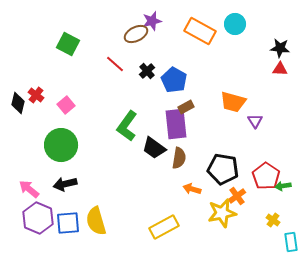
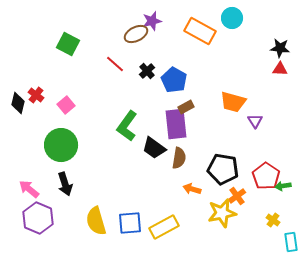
cyan circle: moved 3 px left, 6 px up
black arrow: rotated 95 degrees counterclockwise
blue square: moved 62 px right
